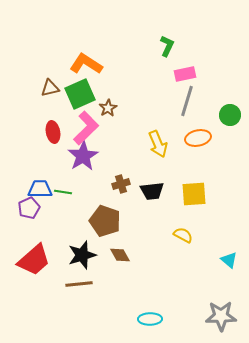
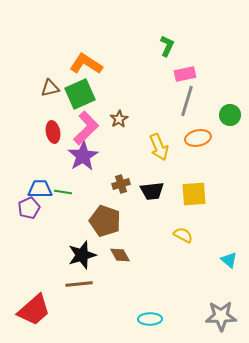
brown star: moved 11 px right, 11 px down
yellow arrow: moved 1 px right, 3 px down
red trapezoid: moved 50 px down
